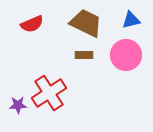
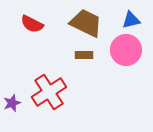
red semicircle: rotated 50 degrees clockwise
pink circle: moved 5 px up
red cross: moved 1 px up
purple star: moved 6 px left, 2 px up; rotated 18 degrees counterclockwise
